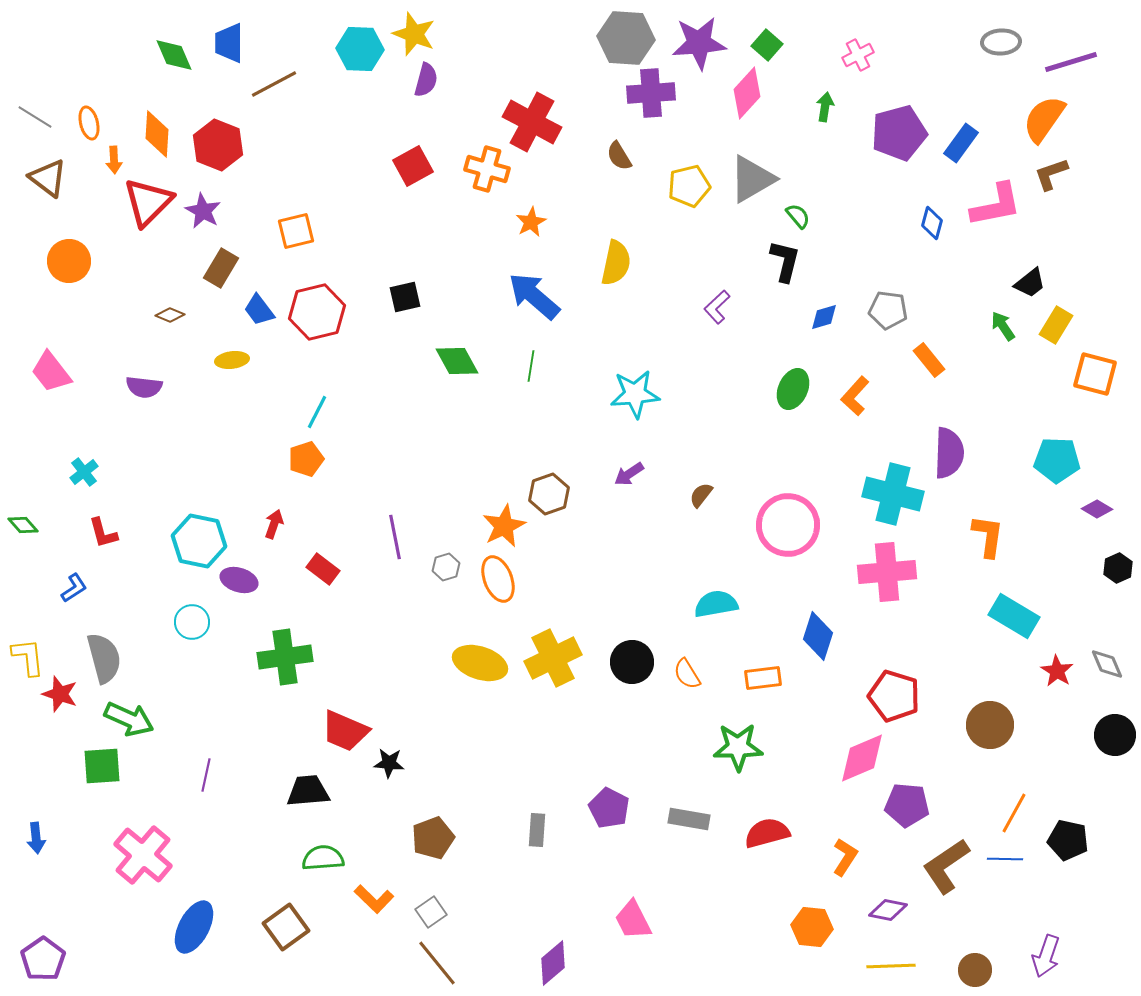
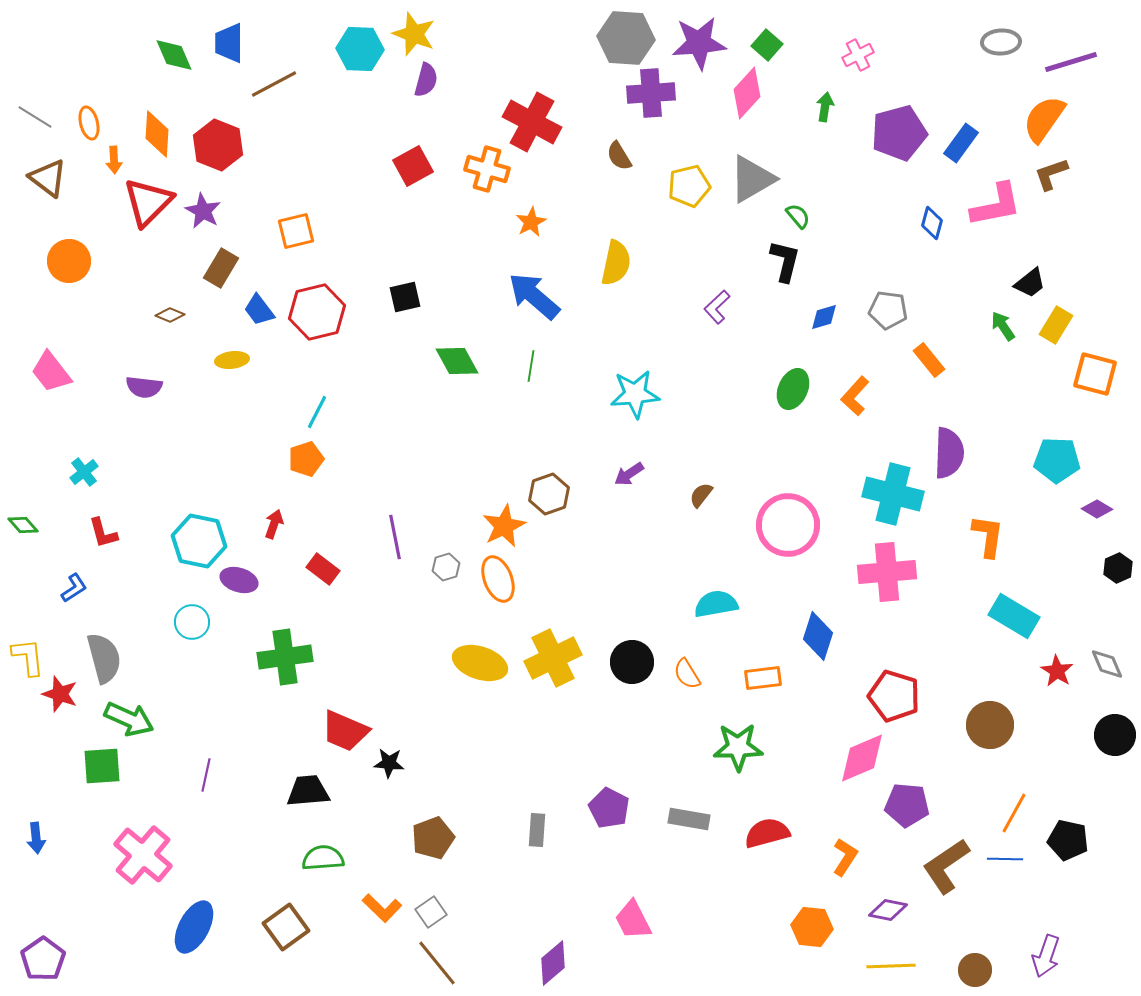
orange L-shape at (374, 899): moved 8 px right, 9 px down
